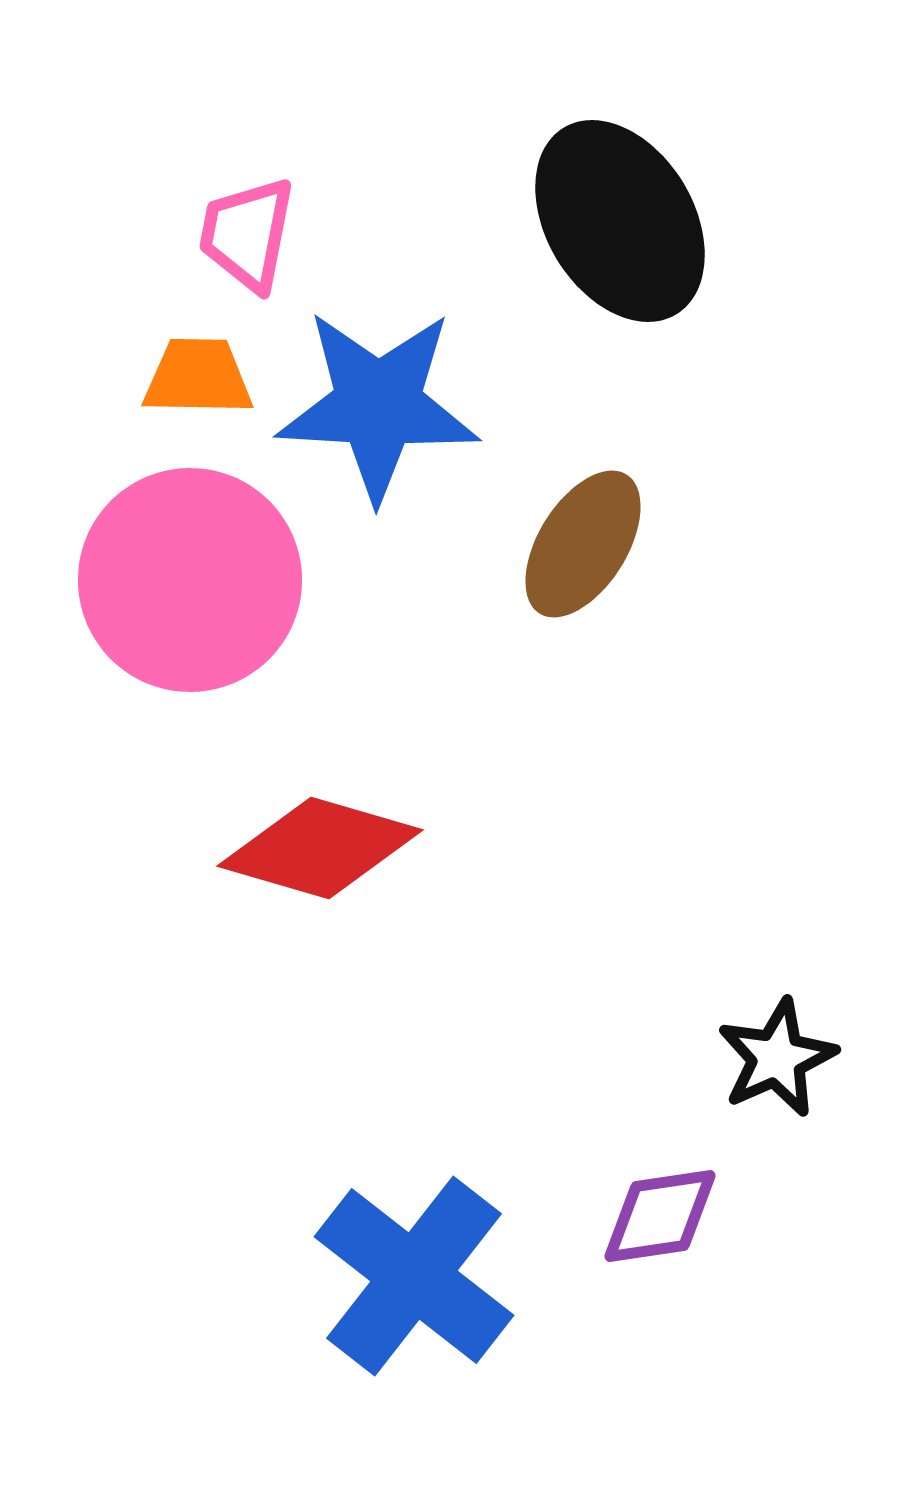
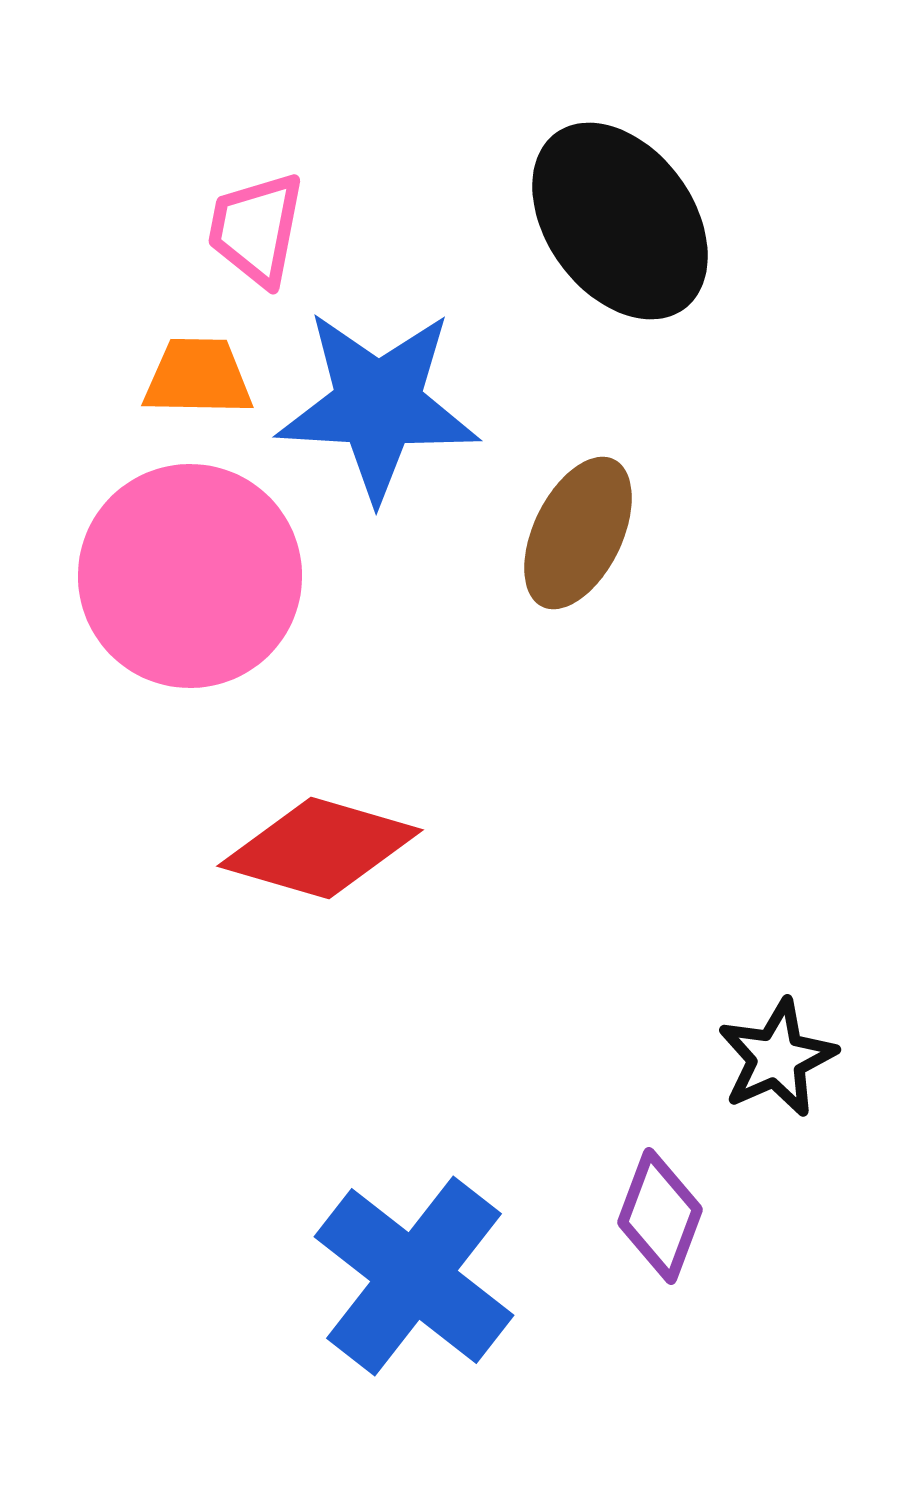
black ellipse: rotated 5 degrees counterclockwise
pink trapezoid: moved 9 px right, 5 px up
brown ellipse: moved 5 px left, 11 px up; rotated 6 degrees counterclockwise
pink circle: moved 4 px up
purple diamond: rotated 61 degrees counterclockwise
